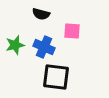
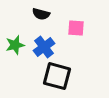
pink square: moved 4 px right, 3 px up
blue cross: rotated 30 degrees clockwise
black square: moved 1 px right, 1 px up; rotated 8 degrees clockwise
